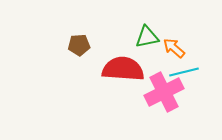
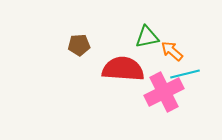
orange arrow: moved 2 px left, 3 px down
cyan line: moved 1 px right, 2 px down
